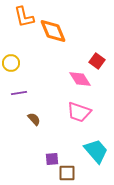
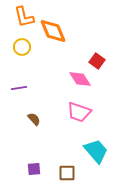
yellow circle: moved 11 px right, 16 px up
purple line: moved 5 px up
purple square: moved 18 px left, 10 px down
